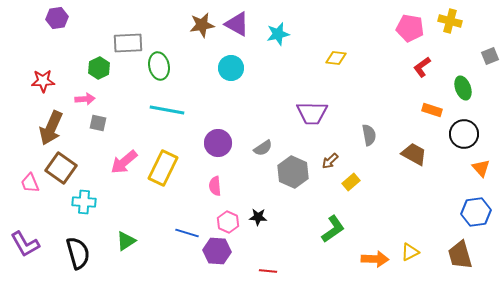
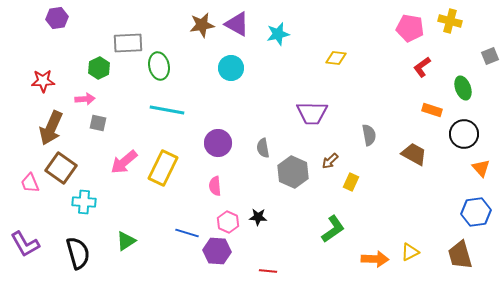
gray semicircle at (263, 148): rotated 114 degrees clockwise
yellow rectangle at (351, 182): rotated 24 degrees counterclockwise
